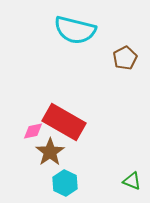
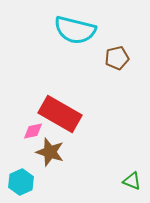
brown pentagon: moved 8 px left; rotated 15 degrees clockwise
red rectangle: moved 4 px left, 8 px up
brown star: rotated 20 degrees counterclockwise
cyan hexagon: moved 44 px left, 1 px up; rotated 10 degrees clockwise
